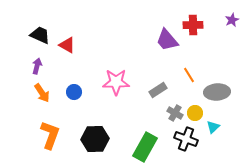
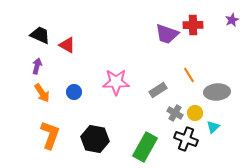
purple trapezoid: moved 6 px up; rotated 30 degrees counterclockwise
black hexagon: rotated 12 degrees clockwise
